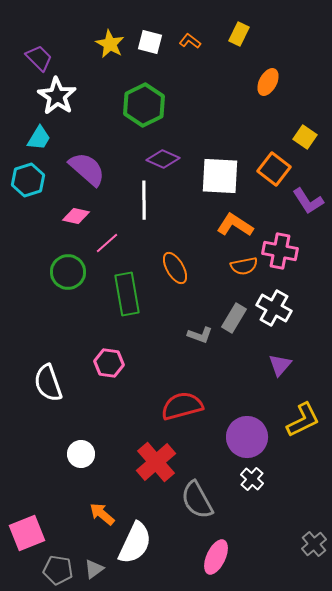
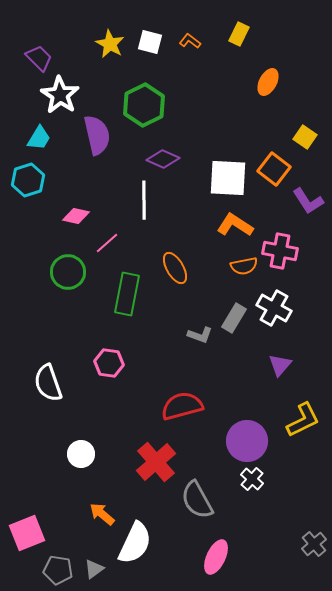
white star at (57, 96): moved 3 px right, 1 px up
purple semicircle at (87, 169): moved 10 px right, 34 px up; rotated 36 degrees clockwise
white square at (220, 176): moved 8 px right, 2 px down
green rectangle at (127, 294): rotated 21 degrees clockwise
purple circle at (247, 437): moved 4 px down
